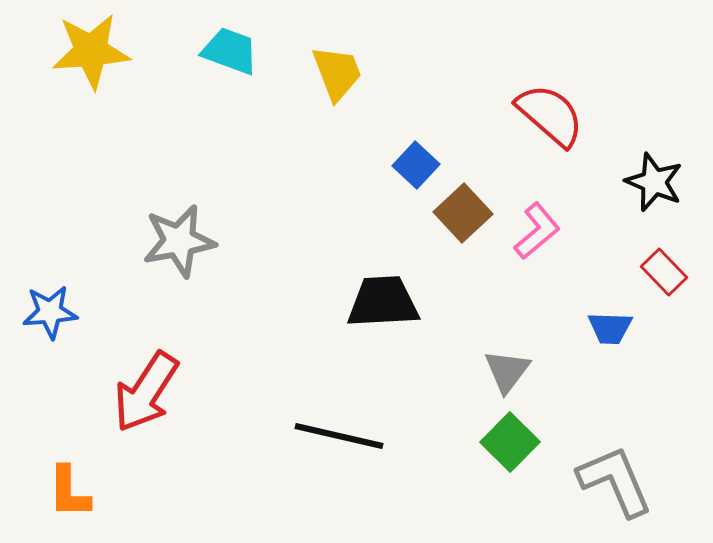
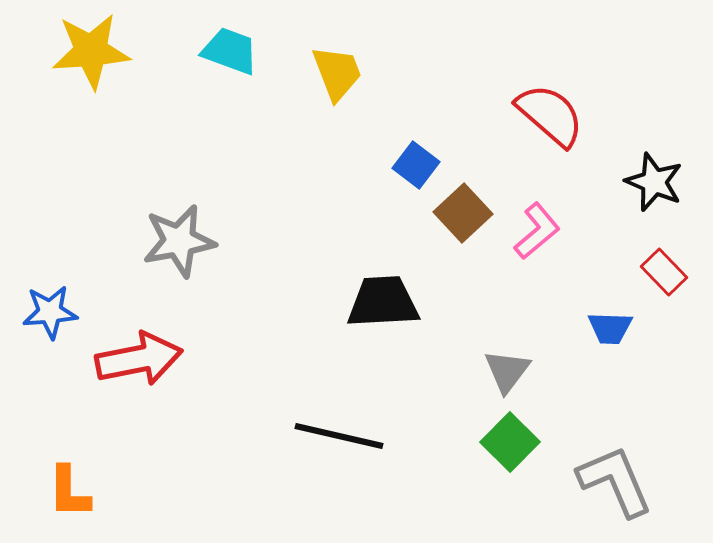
blue square: rotated 6 degrees counterclockwise
red arrow: moved 7 px left, 33 px up; rotated 134 degrees counterclockwise
